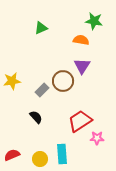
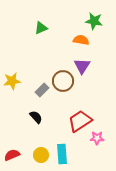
yellow circle: moved 1 px right, 4 px up
